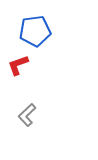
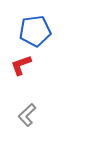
red L-shape: moved 3 px right
